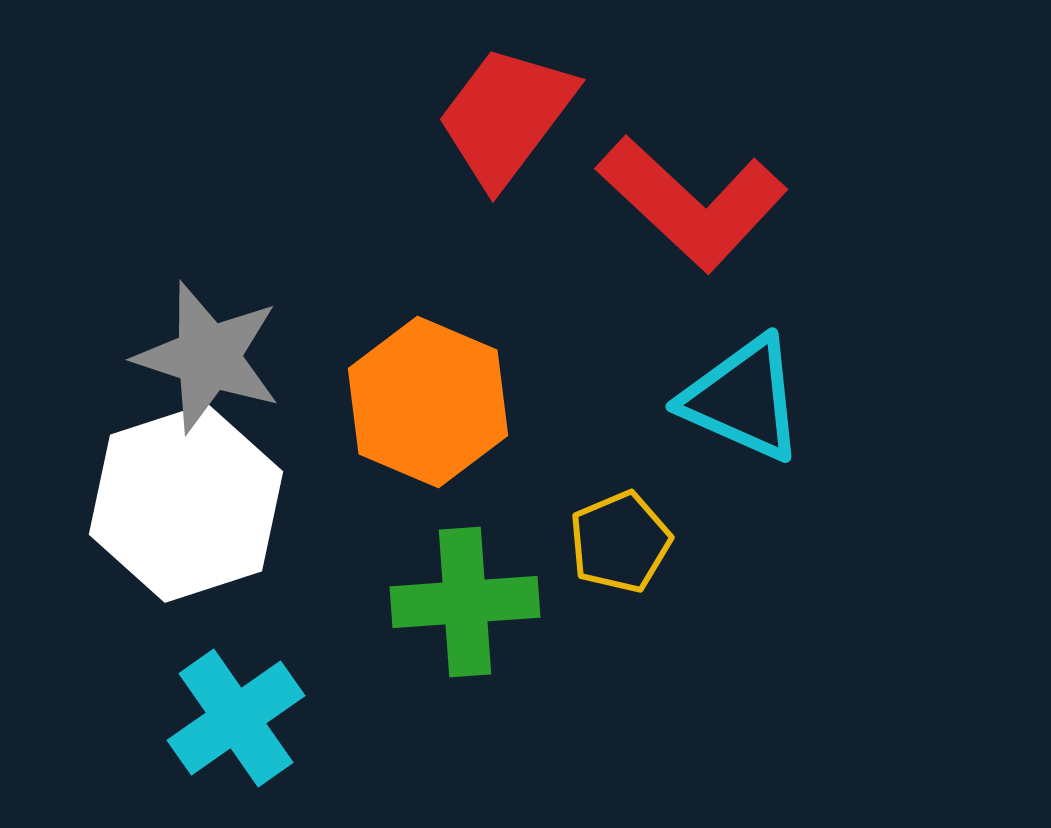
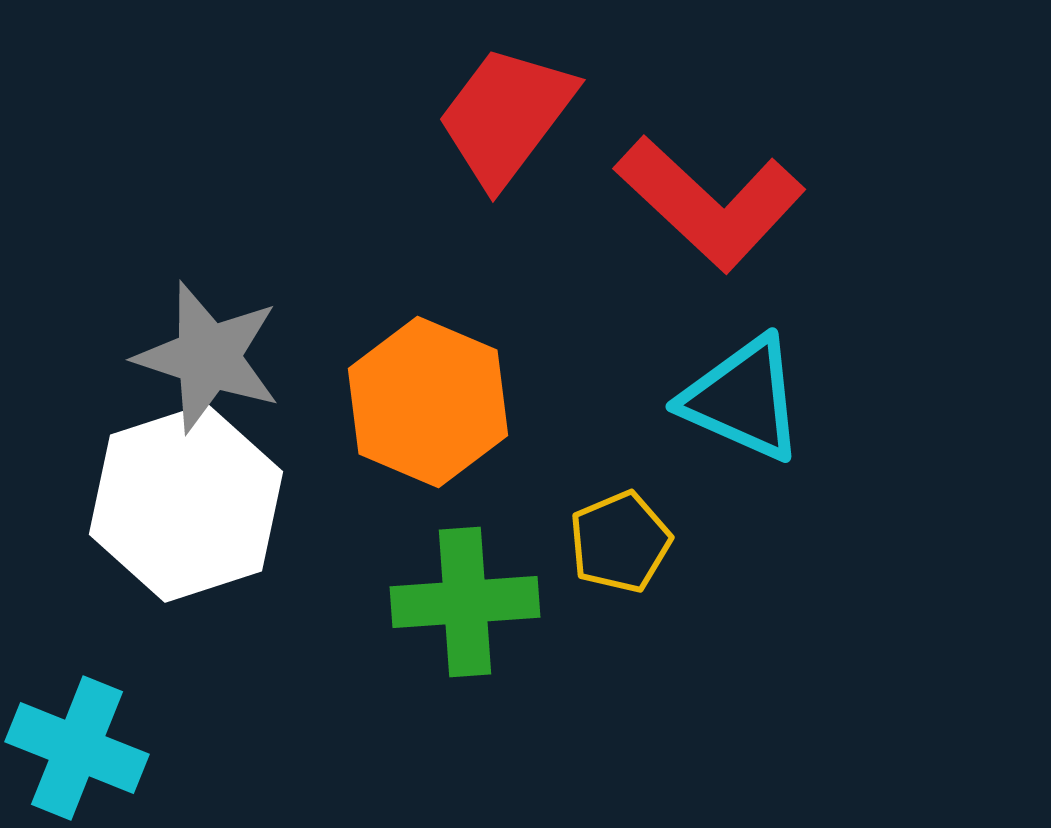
red L-shape: moved 18 px right
cyan cross: moved 159 px left, 30 px down; rotated 33 degrees counterclockwise
